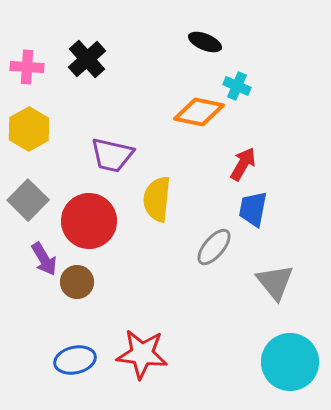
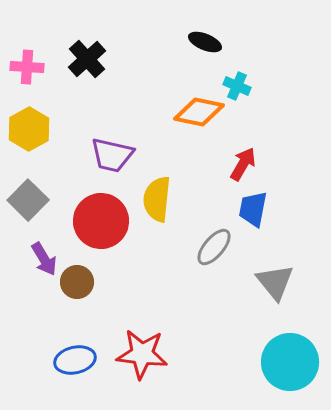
red circle: moved 12 px right
